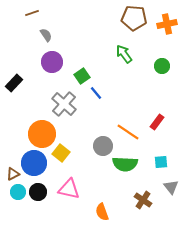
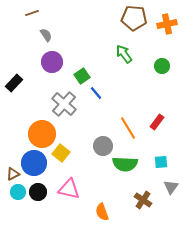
orange line: moved 4 px up; rotated 25 degrees clockwise
gray triangle: rotated 14 degrees clockwise
